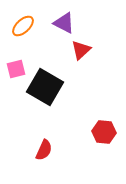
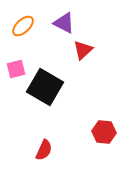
red triangle: moved 2 px right
